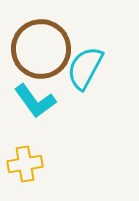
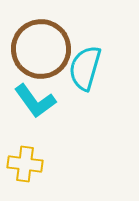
cyan semicircle: rotated 12 degrees counterclockwise
yellow cross: rotated 16 degrees clockwise
